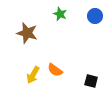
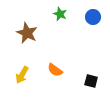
blue circle: moved 2 px left, 1 px down
brown star: rotated 10 degrees clockwise
yellow arrow: moved 11 px left
